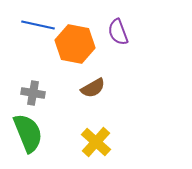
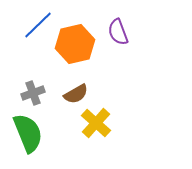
blue line: rotated 56 degrees counterclockwise
orange hexagon: rotated 24 degrees counterclockwise
brown semicircle: moved 17 px left, 6 px down
gray cross: rotated 30 degrees counterclockwise
yellow cross: moved 19 px up
